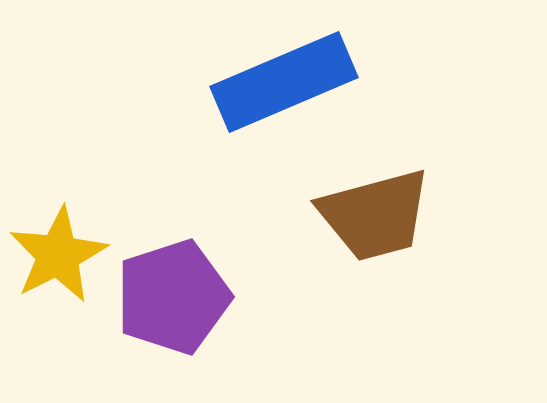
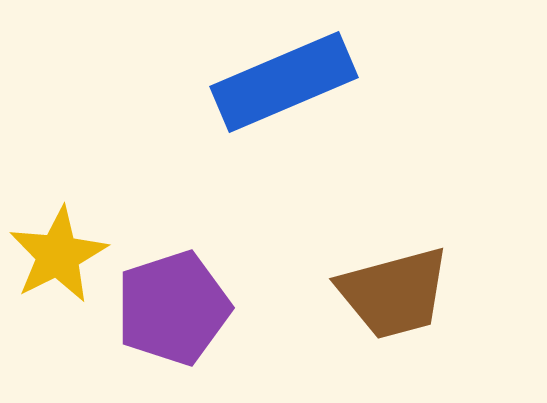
brown trapezoid: moved 19 px right, 78 px down
purple pentagon: moved 11 px down
